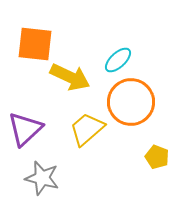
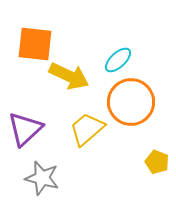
yellow arrow: moved 1 px left, 1 px up
yellow pentagon: moved 5 px down
